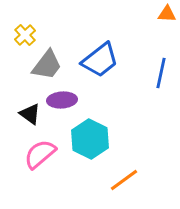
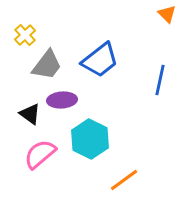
orange triangle: rotated 42 degrees clockwise
blue line: moved 1 px left, 7 px down
